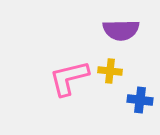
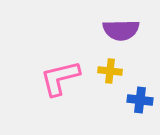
pink L-shape: moved 9 px left
